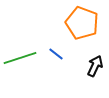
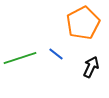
orange pentagon: moved 1 px right; rotated 24 degrees clockwise
black arrow: moved 4 px left, 1 px down
